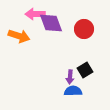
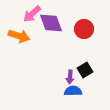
pink arrow: moved 3 px left; rotated 42 degrees counterclockwise
